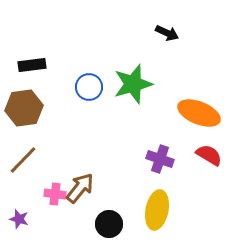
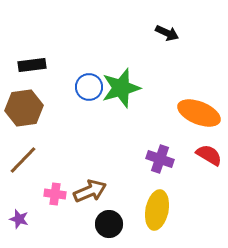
green star: moved 12 px left, 4 px down
brown arrow: moved 10 px right, 3 px down; rotated 28 degrees clockwise
